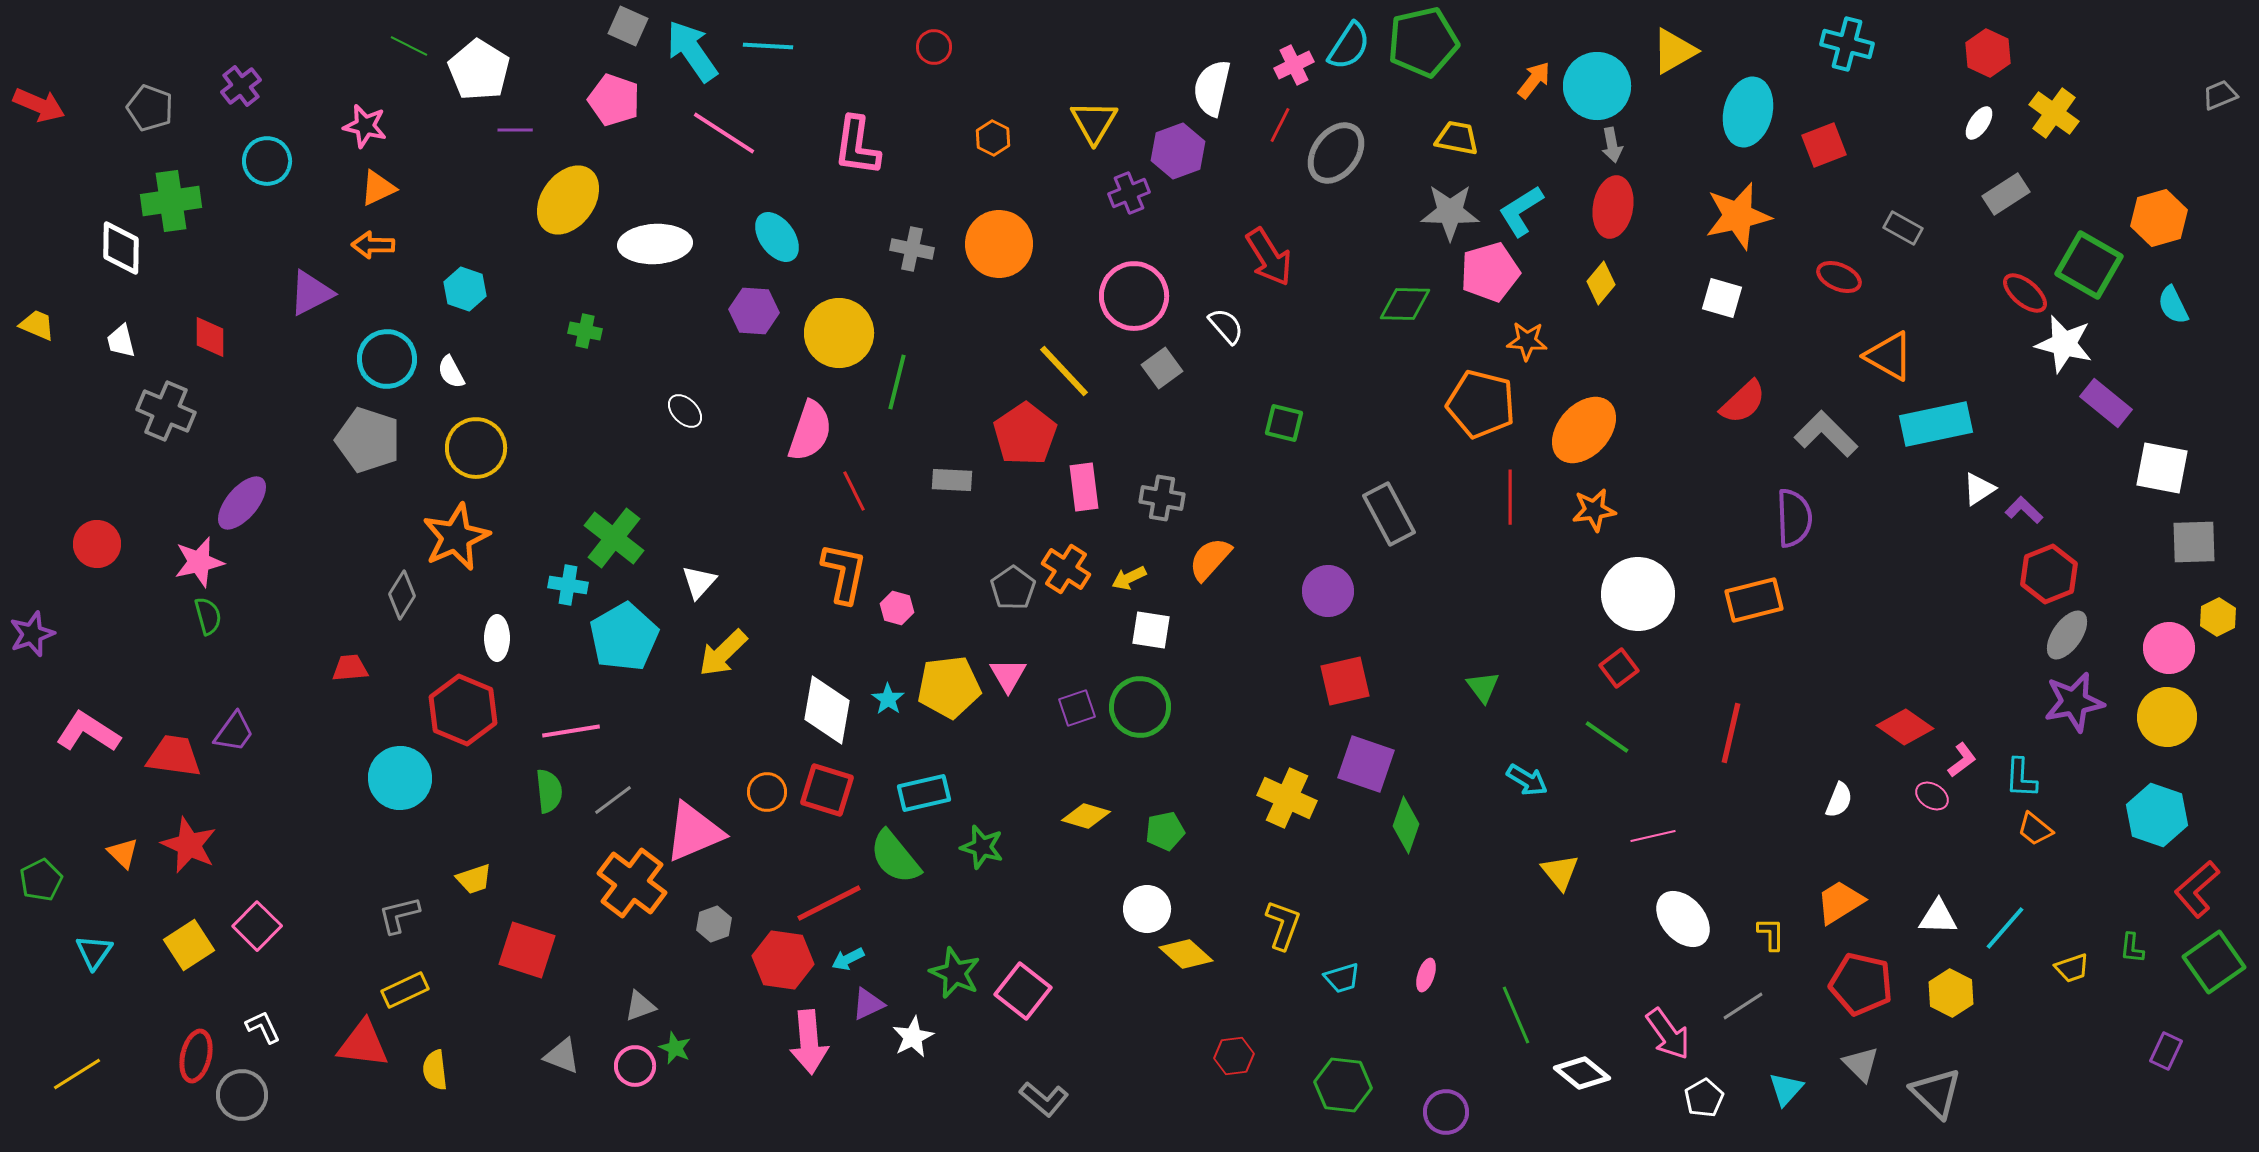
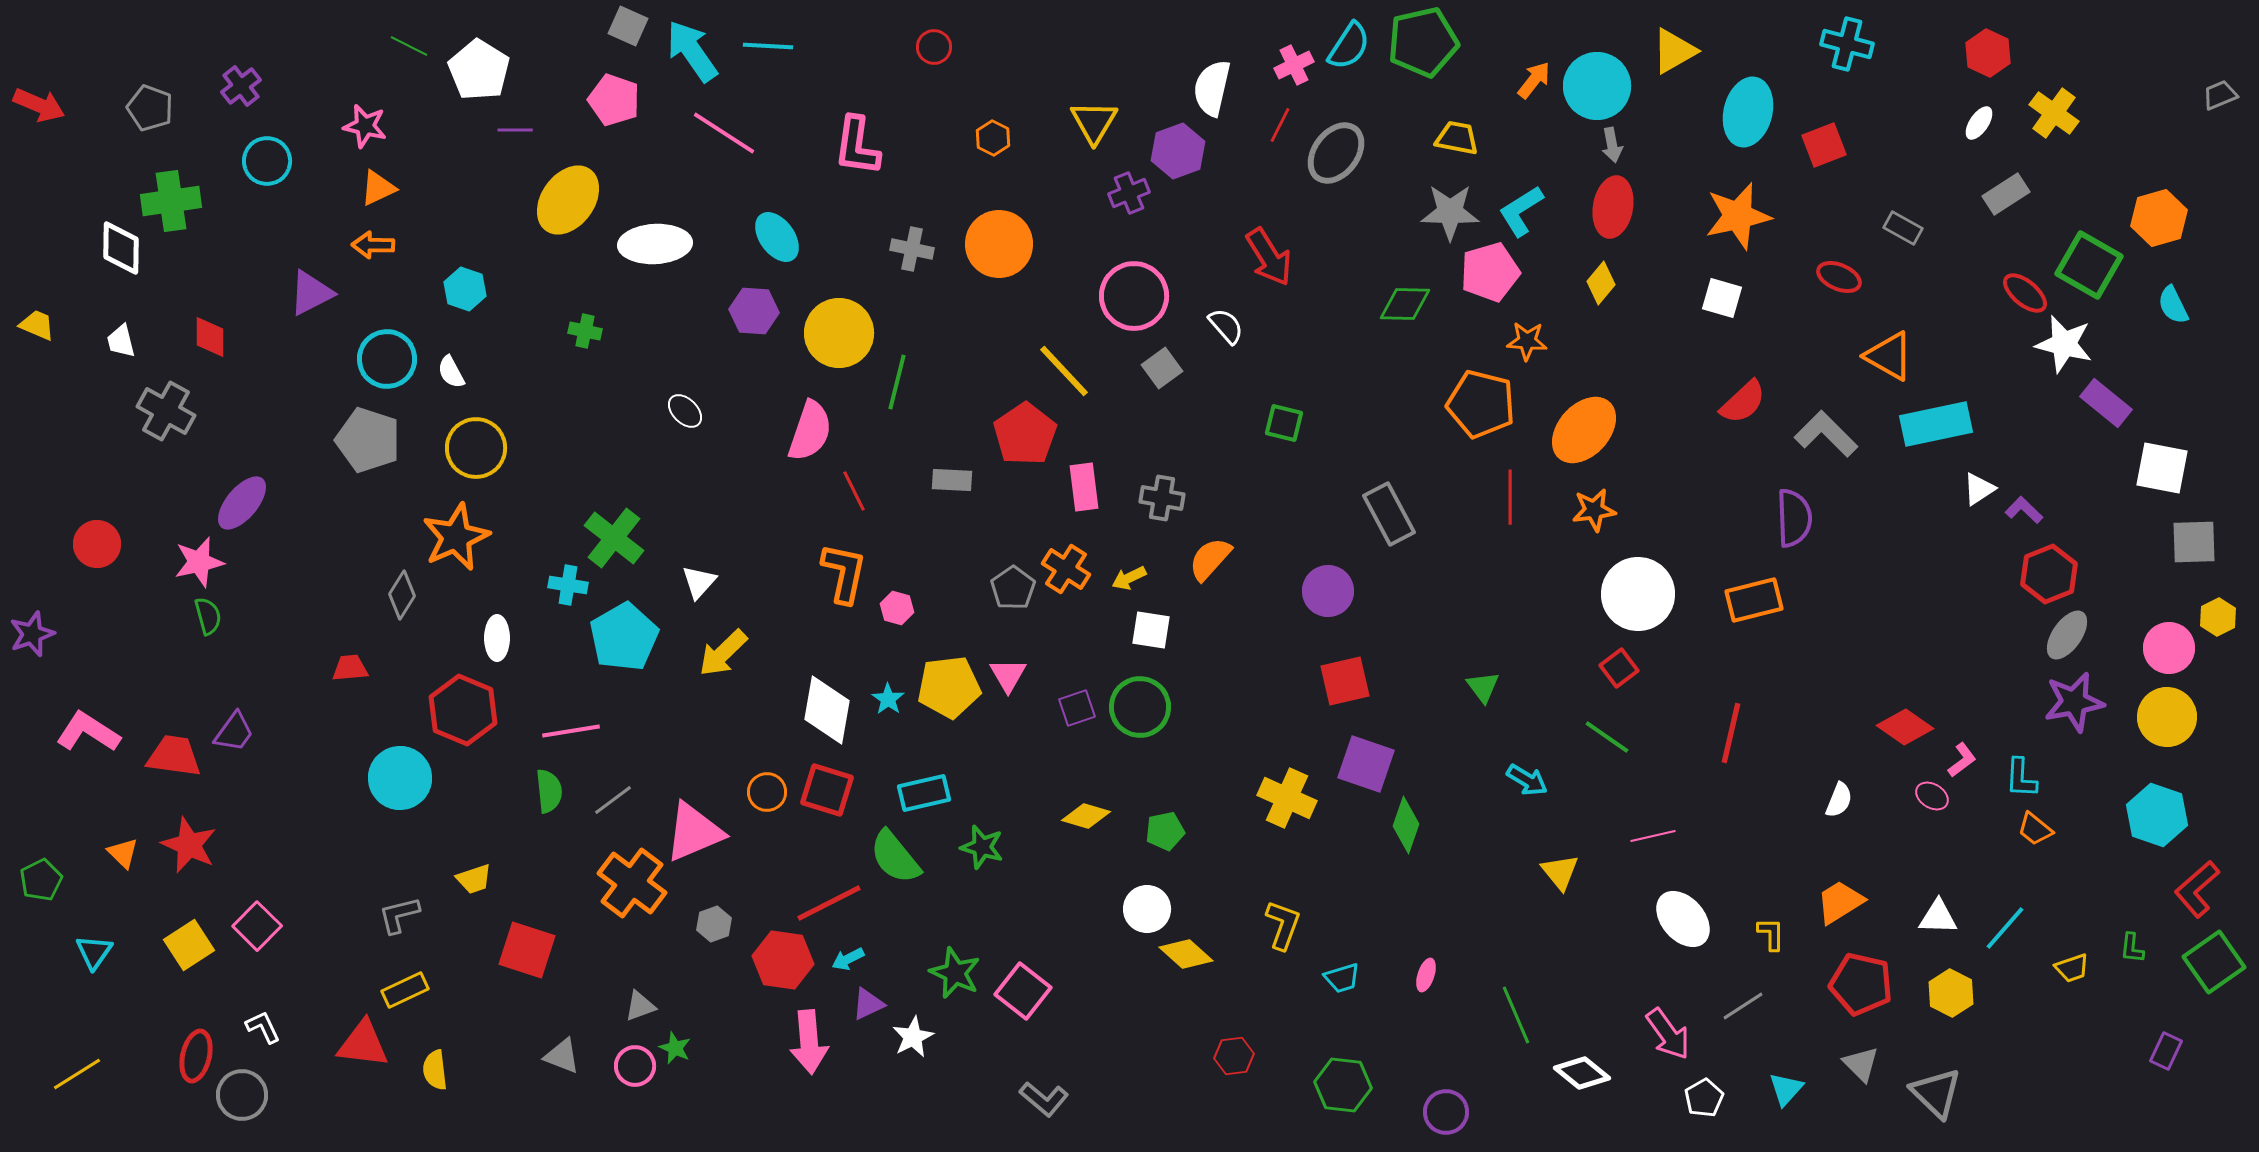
gray cross at (166, 411): rotated 6 degrees clockwise
